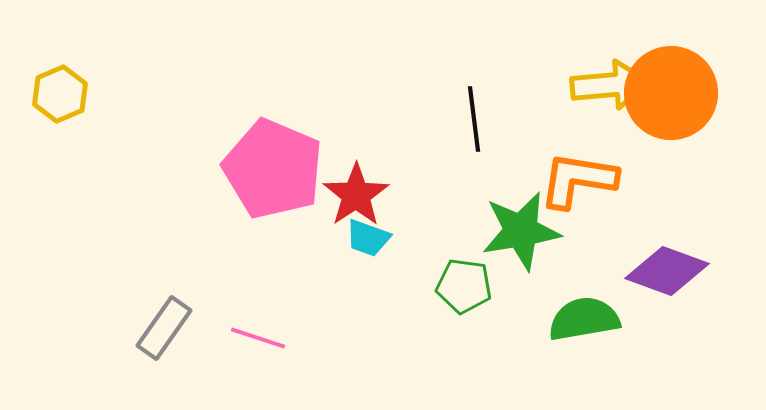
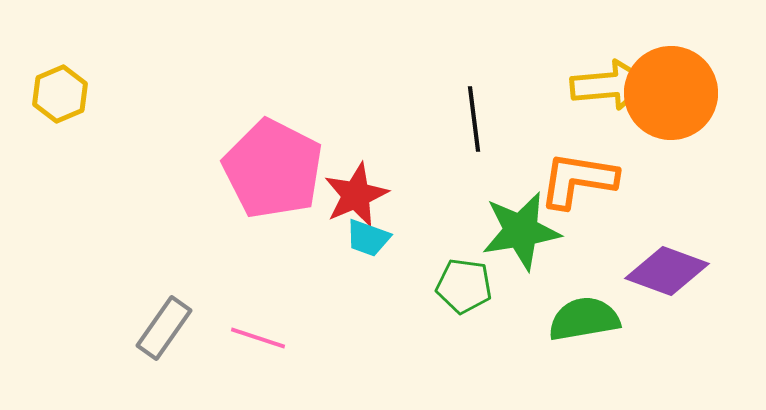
pink pentagon: rotated 4 degrees clockwise
red star: rotated 10 degrees clockwise
